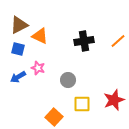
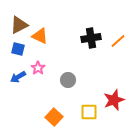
black cross: moved 7 px right, 3 px up
pink star: rotated 16 degrees clockwise
yellow square: moved 7 px right, 8 px down
